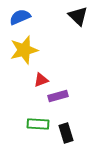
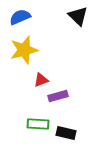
black rectangle: rotated 60 degrees counterclockwise
